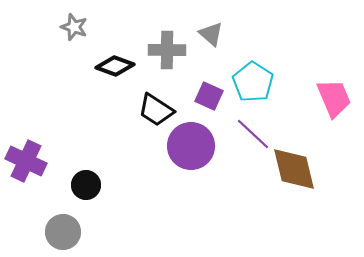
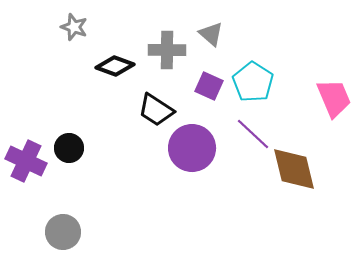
purple square: moved 10 px up
purple circle: moved 1 px right, 2 px down
black circle: moved 17 px left, 37 px up
